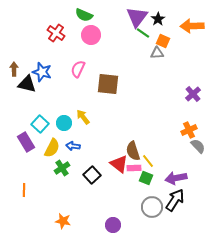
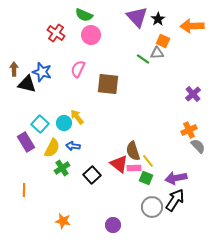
purple triangle: rotated 20 degrees counterclockwise
green line: moved 26 px down
yellow arrow: moved 6 px left
